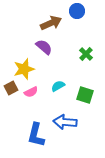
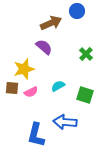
brown square: moved 1 px right; rotated 32 degrees clockwise
